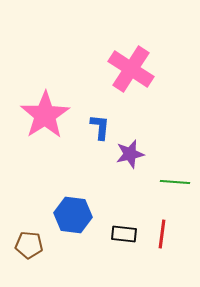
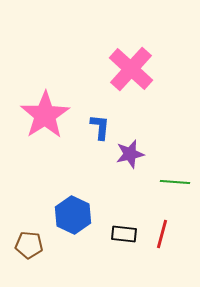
pink cross: rotated 9 degrees clockwise
blue hexagon: rotated 18 degrees clockwise
red line: rotated 8 degrees clockwise
